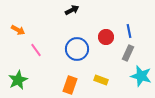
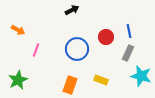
pink line: rotated 56 degrees clockwise
